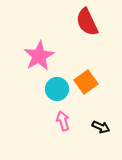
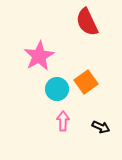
pink arrow: rotated 18 degrees clockwise
